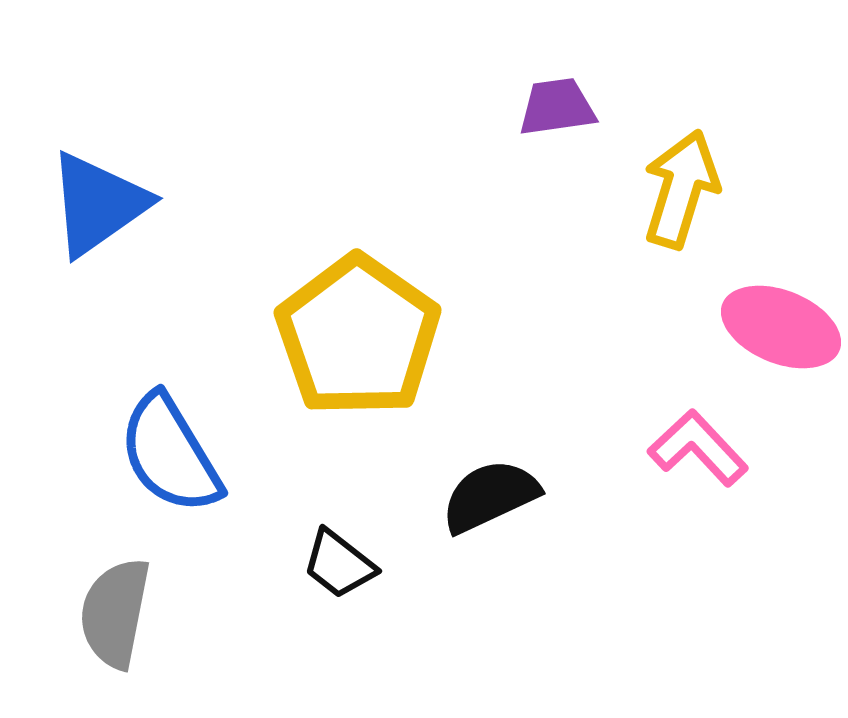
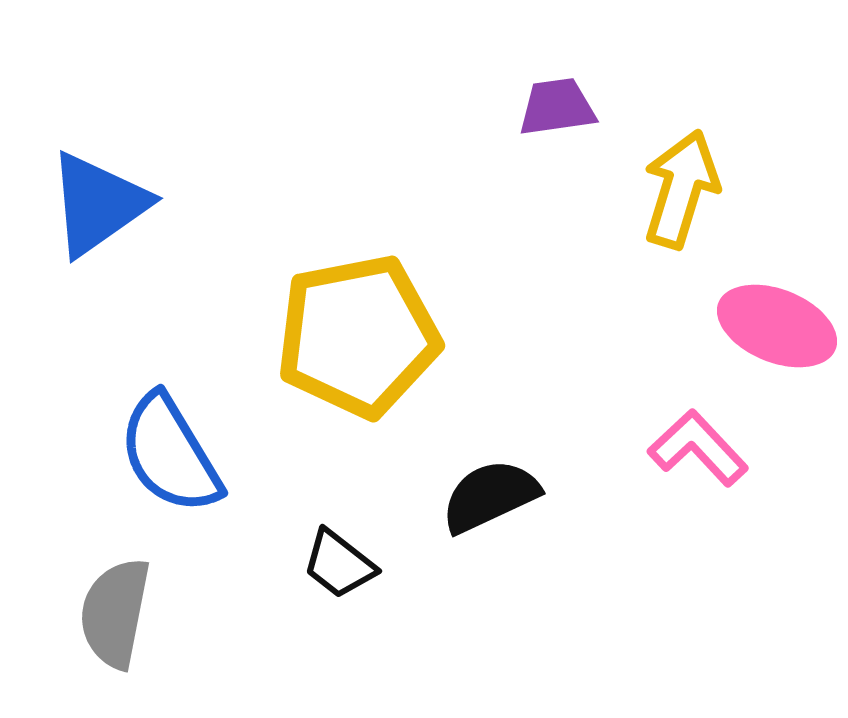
pink ellipse: moved 4 px left, 1 px up
yellow pentagon: rotated 26 degrees clockwise
